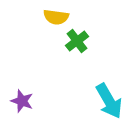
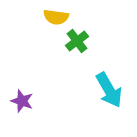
cyan arrow: moved 11 px up
